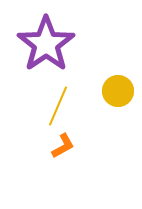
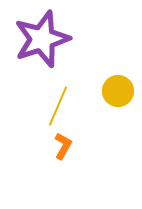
purple star: moved 4 px left, 5 px up; rotated 16 degrees clockwise
orange L-shape: rotated 32 degrees counterclockwise
